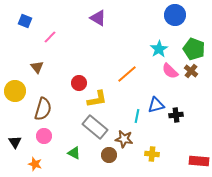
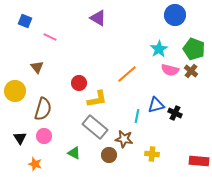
pink line: rotated 72 degrees clockwise
pink semicircle: moved 1 px up; rotated 30 degrees counterclockwise
black cross: moved 1 px left, 2 px up; rotated 32 degrees clockwise
black triangle: moved 5 px right, 4 px up
